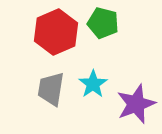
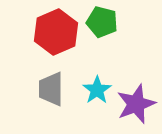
green pentagon: moved 1 px left, 1 px up
cyan star: moved 4 px right, 6 px down
gray trapezoid: rotated 9 degrees counterclockwise
